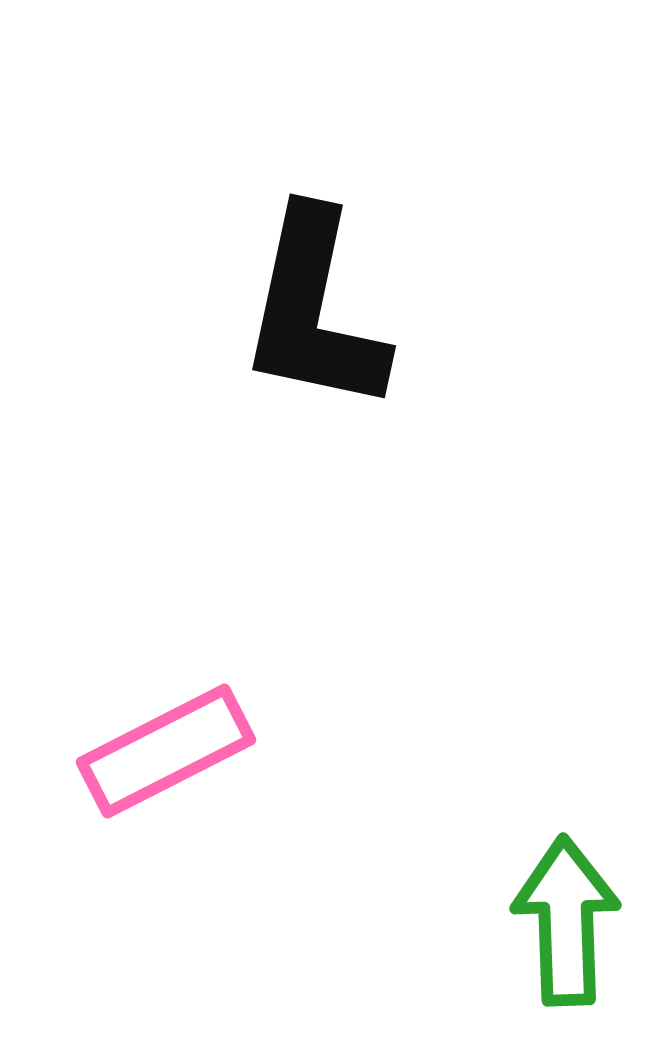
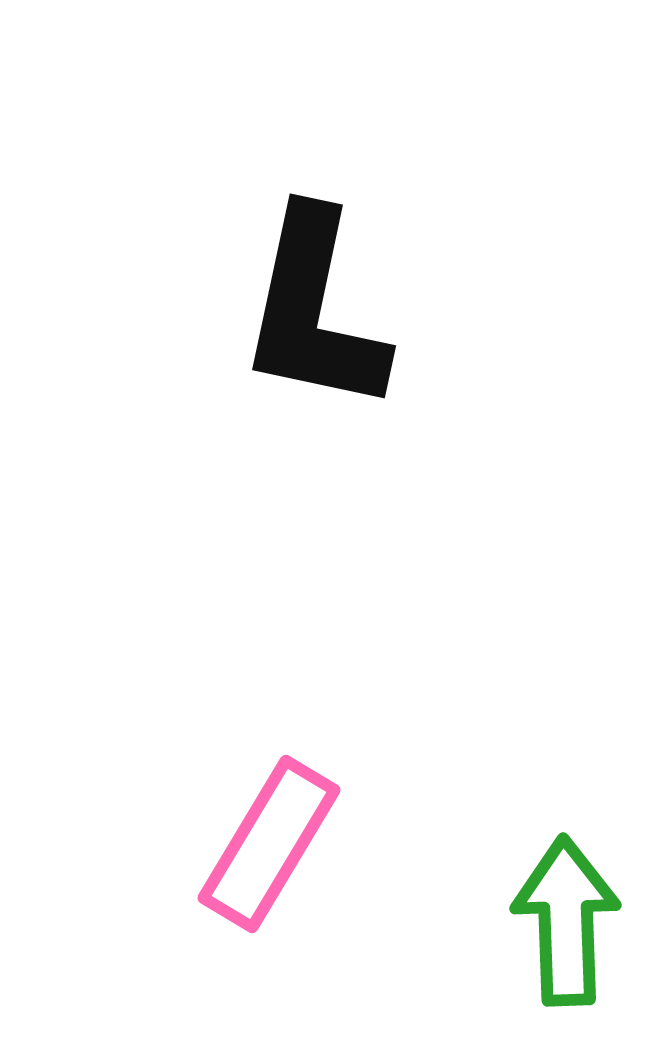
pink rectangle: moved 103 px right, 93 px down; rotated 32 degrees counterclockwise
